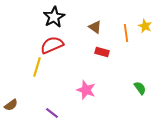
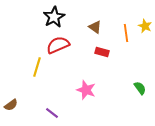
red semicircle: moved 6 px right
